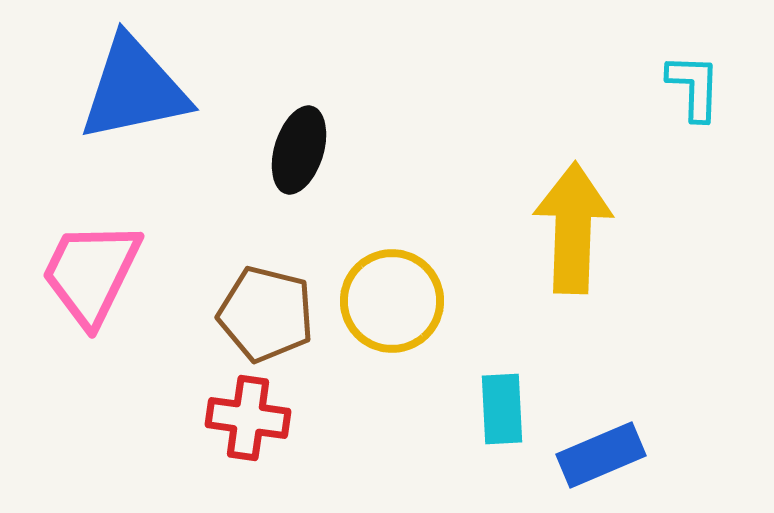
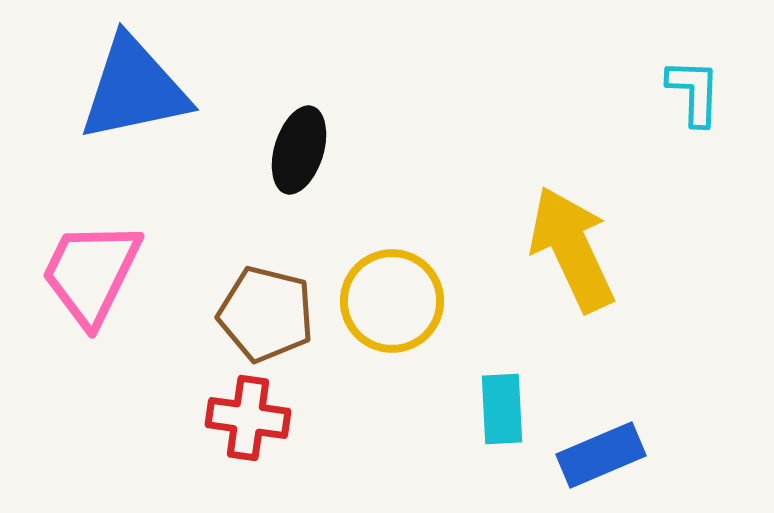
cyan L-shape: moved 5 px down
yellow arrow: moved 1 px left, 21 px down; rotated 27 degrees counterclockwise
